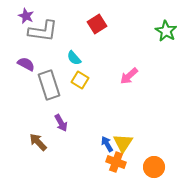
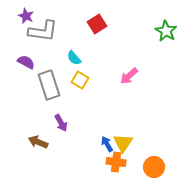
purple semicircle: moved 2 px up
brown arrow: rotated 24 degrees counterclockwise
orange cross: rotated 12 degrees counterclockwise
